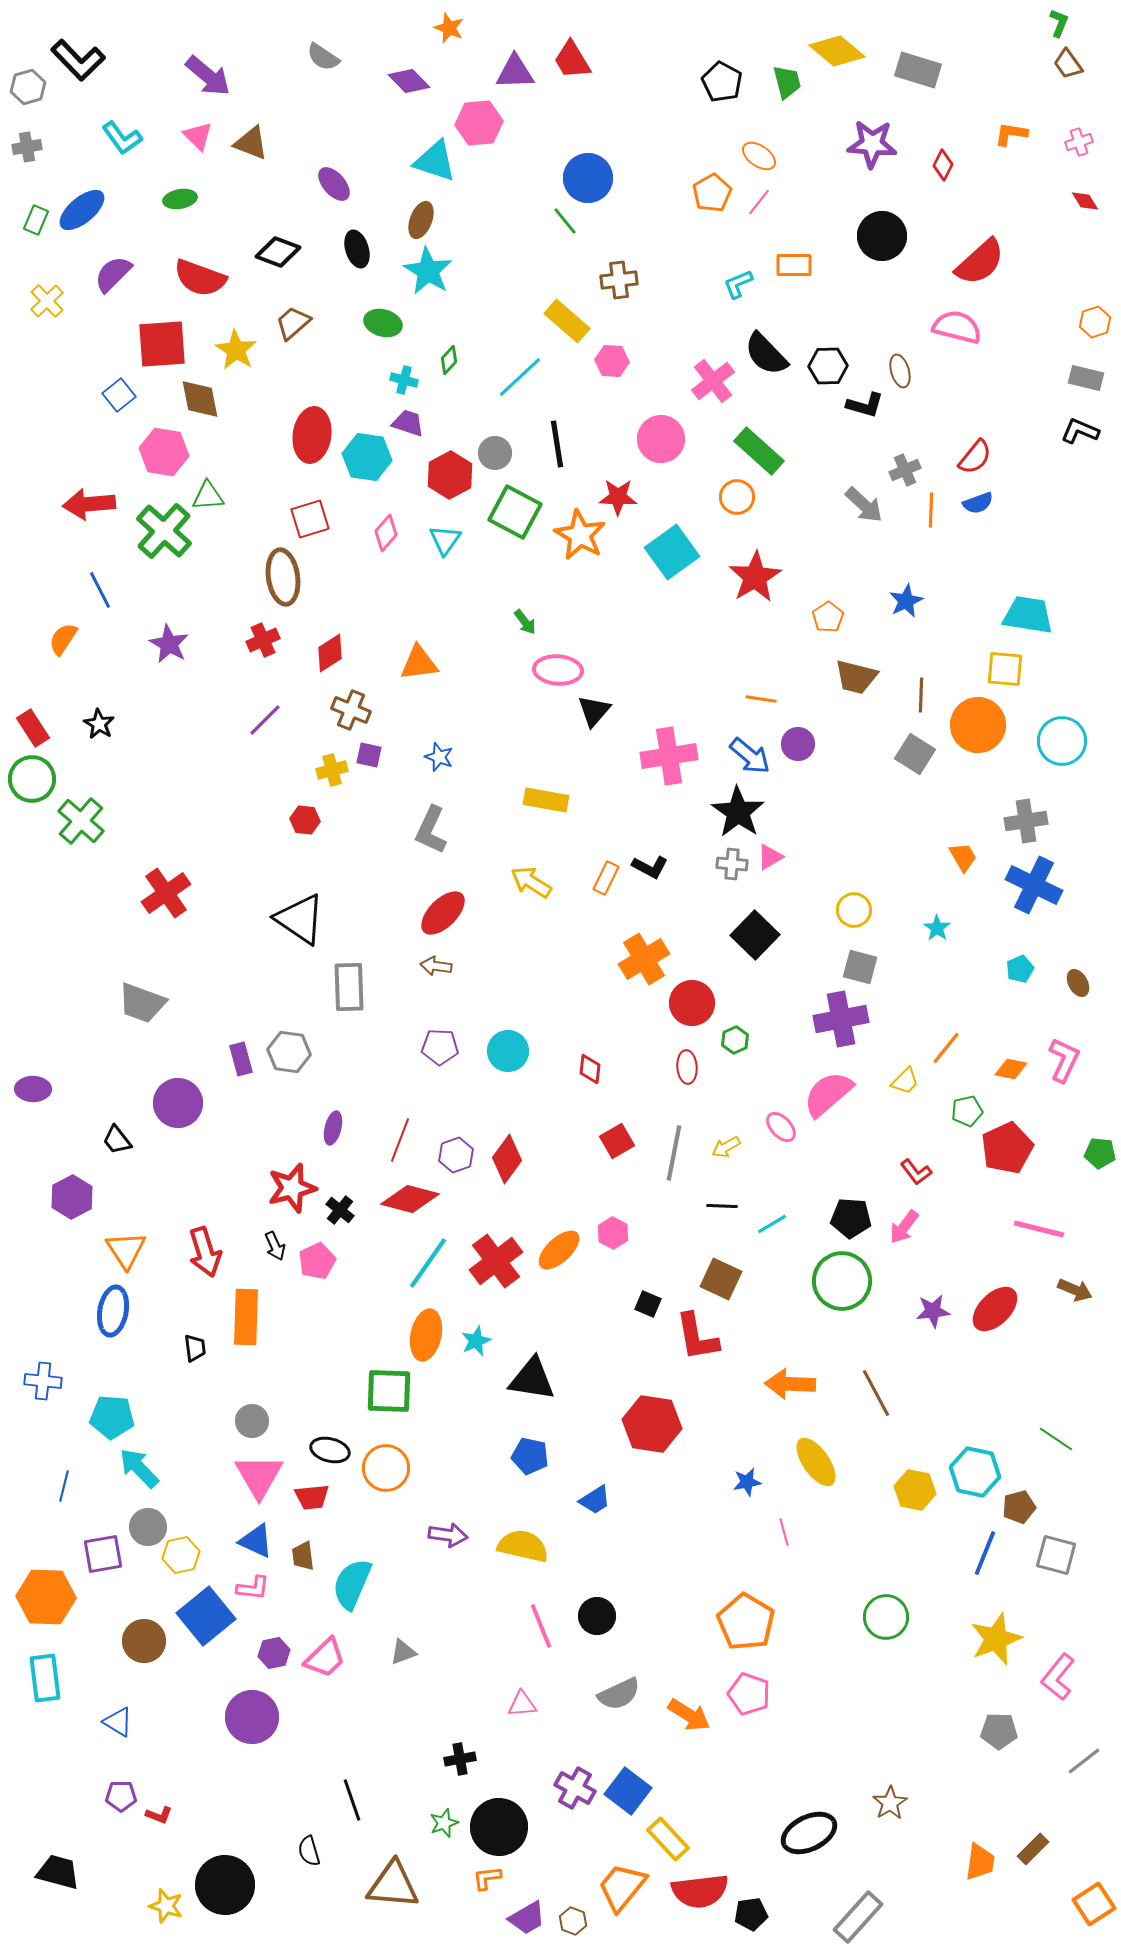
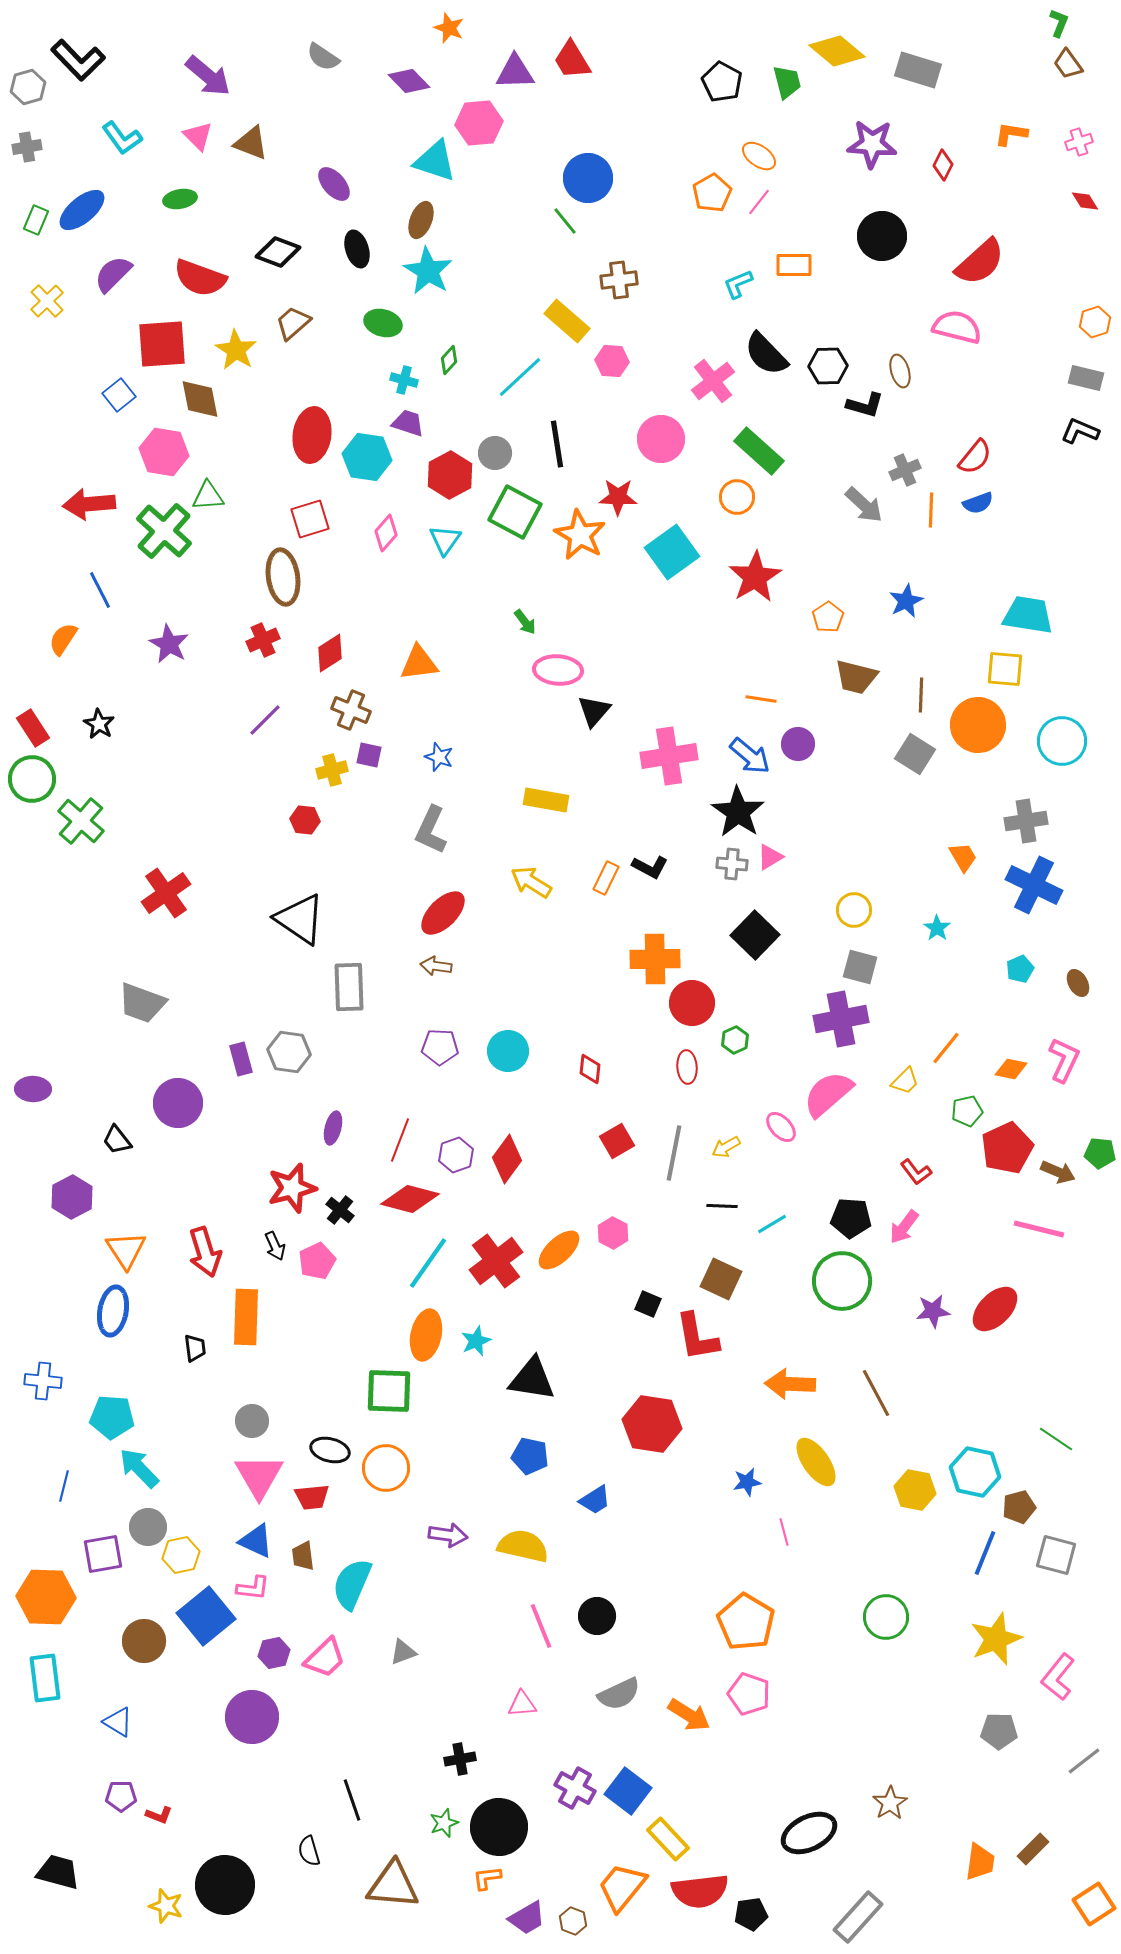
orange cross at (644, 959): moved 11 px right; rotated 30 degrees clockwise
brown arrow at (1075, 1290): moved 17 px left, 118 px up
